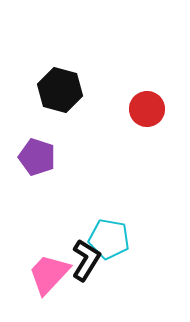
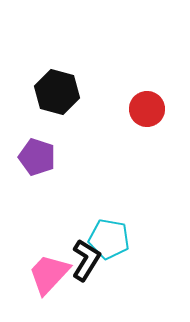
black hexagon: moved 3 px left, 2 px down
